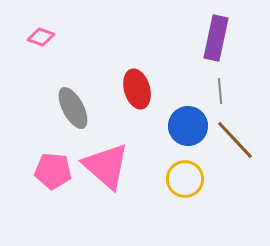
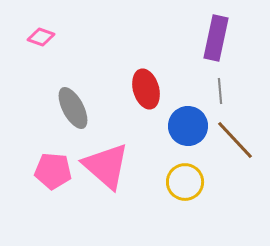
red ellipse: moved 9 px right
yellow circle: moved 3 px down
